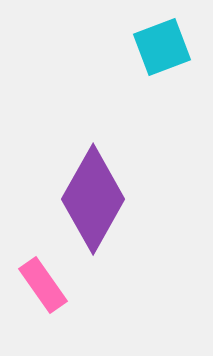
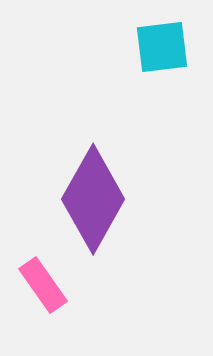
cyan square: rotated 14 degrees clockwise
